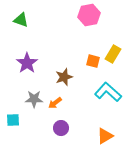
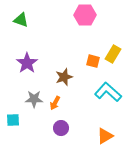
pink hexagon: moved 4 px left; rotated 10 degrees clockwise
orange arrow: rotated 24 degrees counterclockwise
